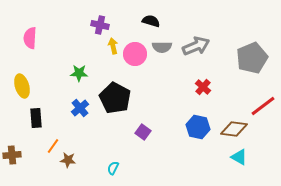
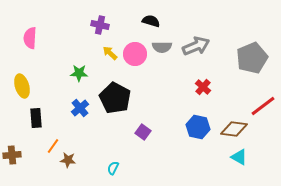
yellow arrow: moved 3 px left, 7 px down; rotated 35 degrees counterclockwise
